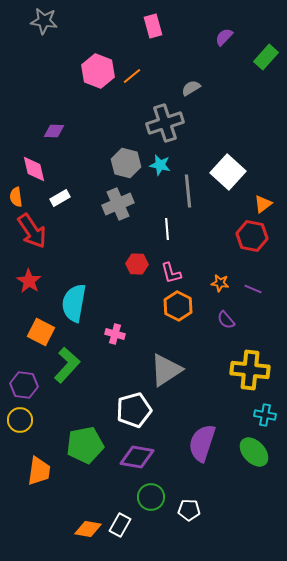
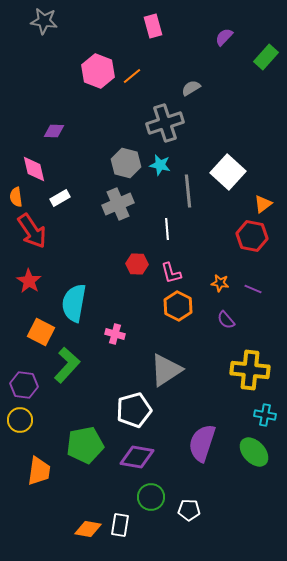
white rectangle at (120, 525): rotated 20 degrees counterclockwise
